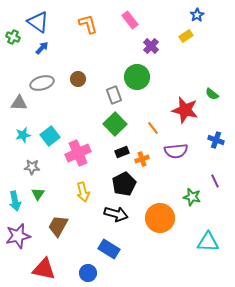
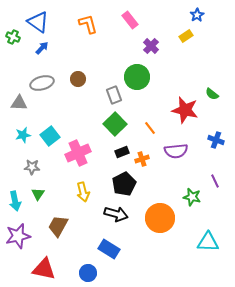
orange line: moved 3 px left
